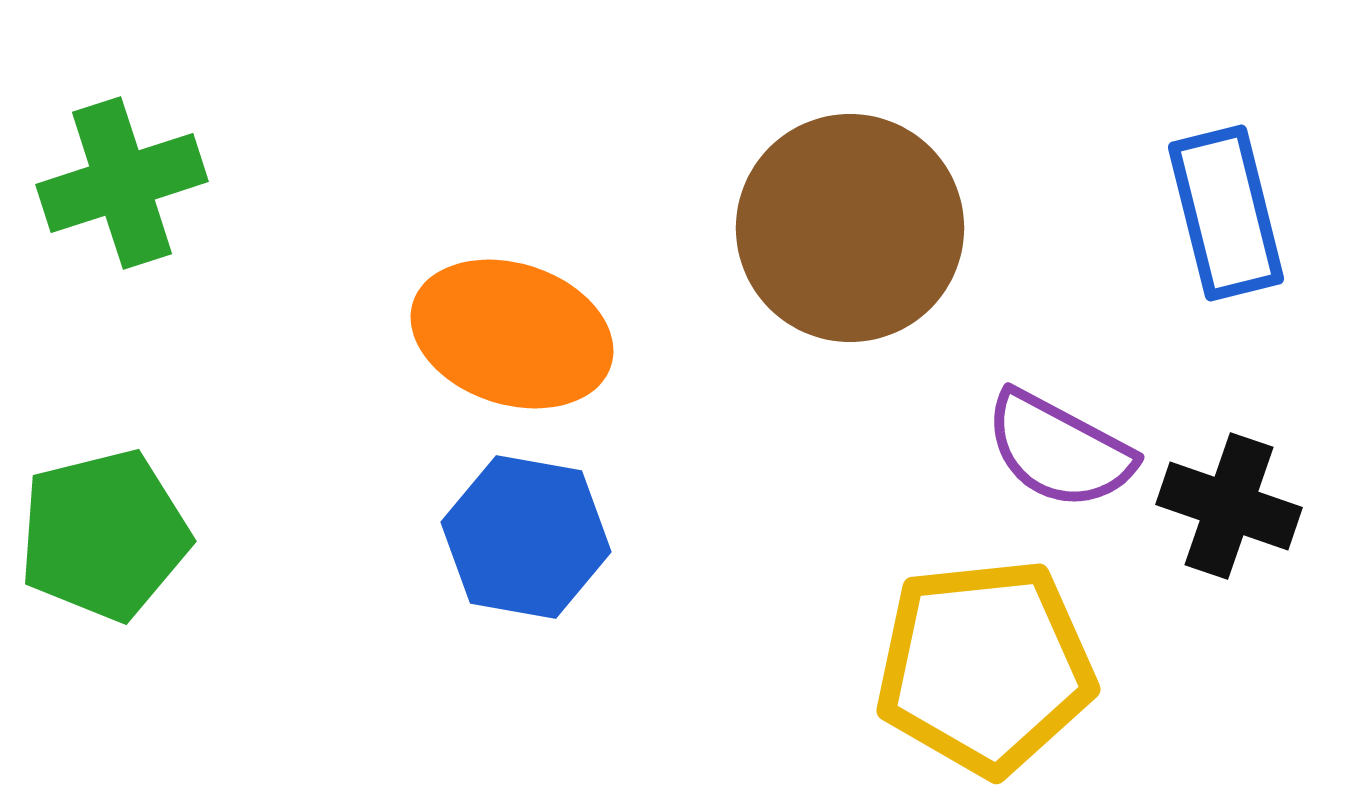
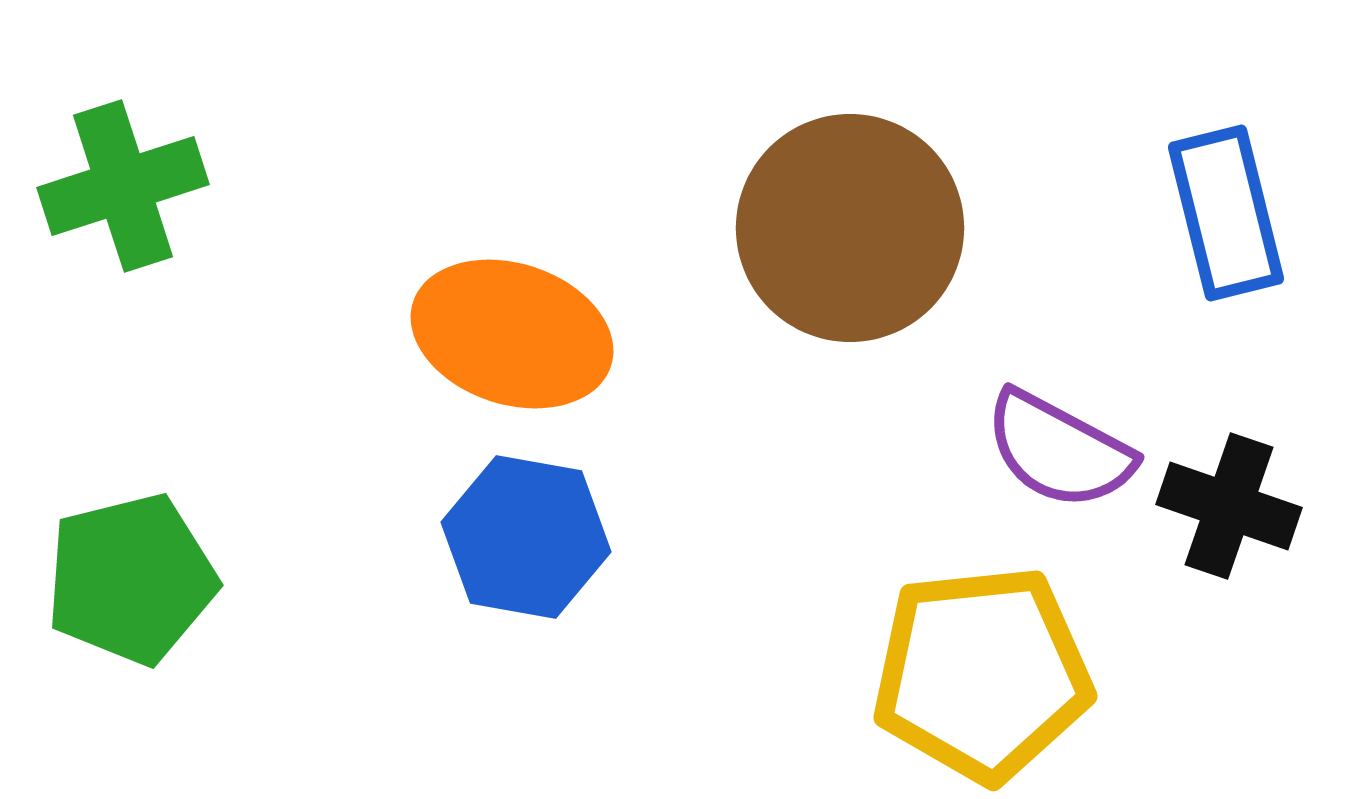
green cross: moved 1 px right, 3 px down
green pentagon: moved 27 px right, 44 px down
yellow pentagon: moved 3 px left, 7 px down
